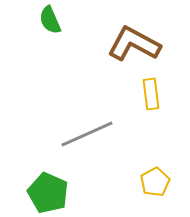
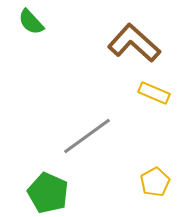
green semicircle: moved 19 px left, 2 px down; rotated 20 degrees counterclockwise
brown L-shape: moved 1 px up; rotated 14 degrees clockwise
yellow rectangle: moved 3 px right, 1 px up; rotated 60 degrees counterclockwise
gray line: moved 2 px down; rotated 12 degrees counterclockwise
